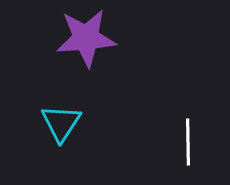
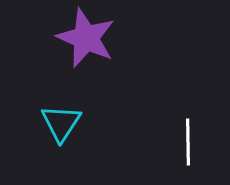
purple star: rotated 28 degrees clockwise
